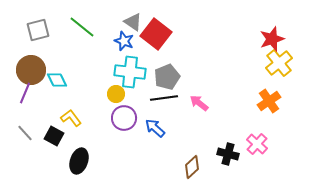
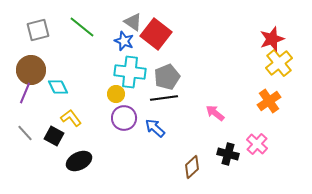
cyan diamond: moved 1 px right, 7 px down
pink arrow: moved 16 px right, 10 px down
black ellipse: rotated 45 degrees clockwise
